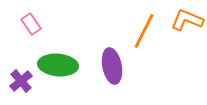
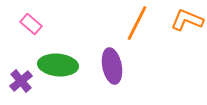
pink rectangle: rotated 15 degrees counterclockwise
orange line: moved 7 px left, 8 px up
